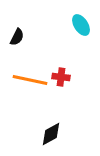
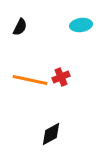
cyan ellipse: rotated 65 degrees counterclockwise
black semicircle: moved 3 px right, 10 px up
red cross: rotated 30 degrees counterclockwise
